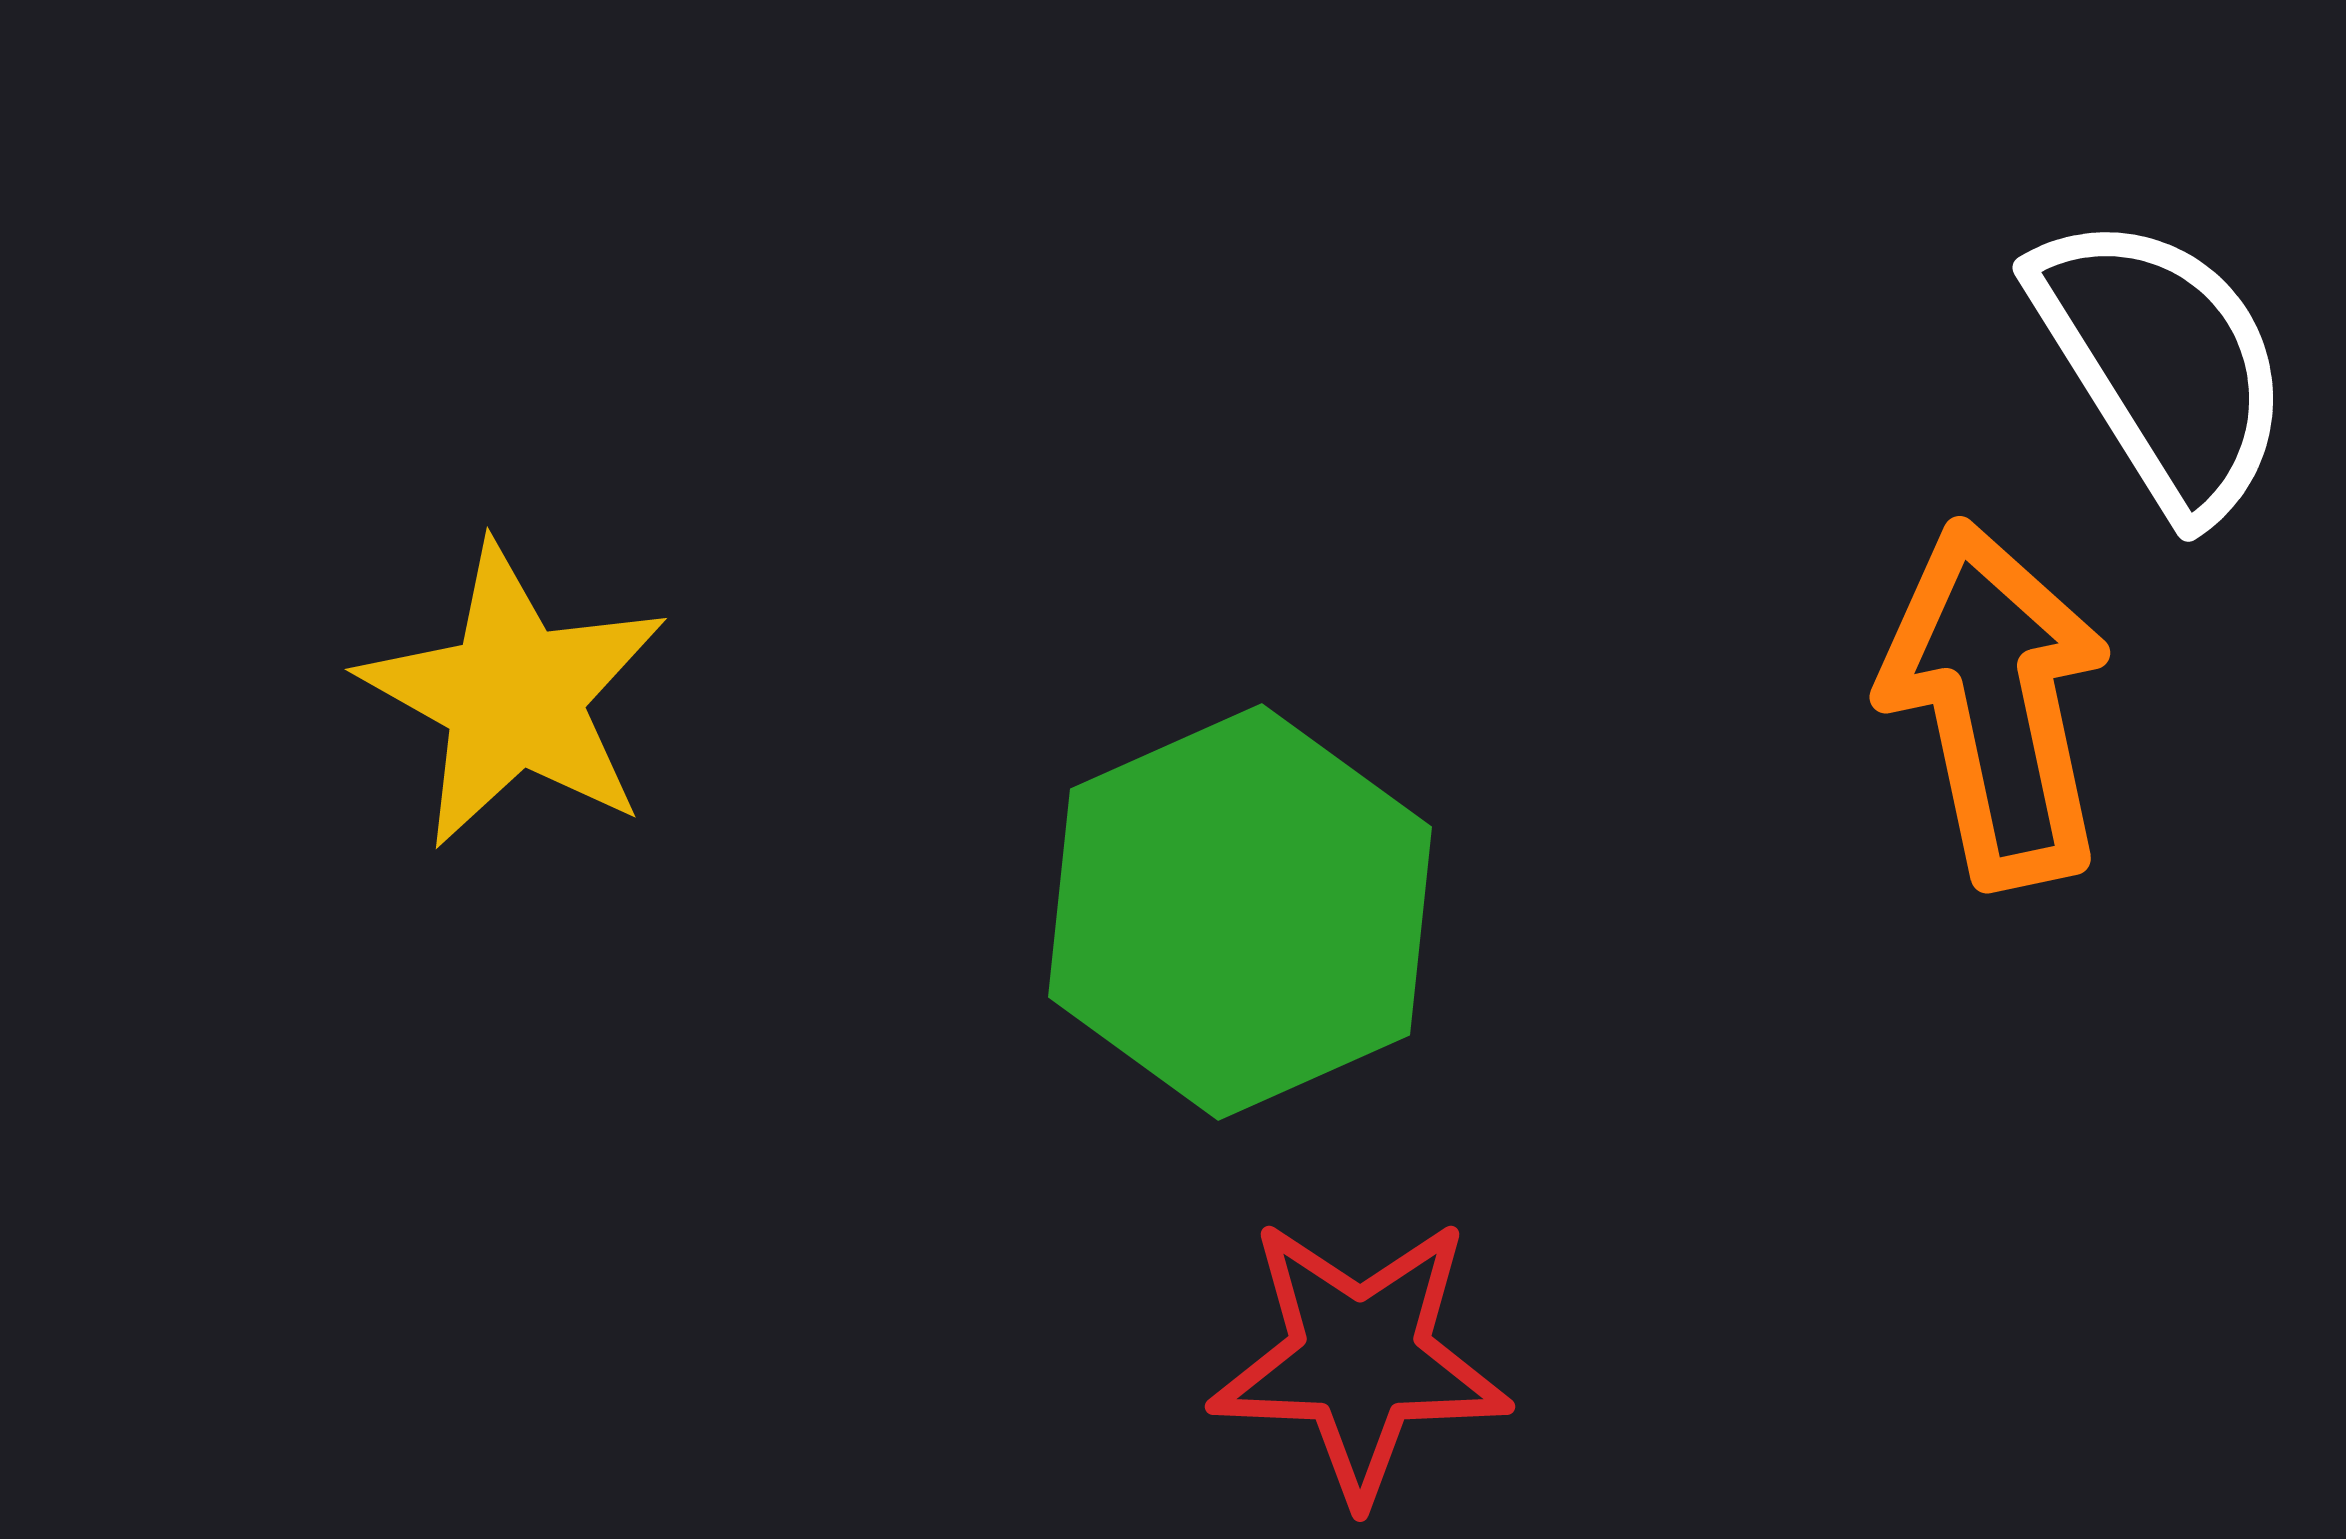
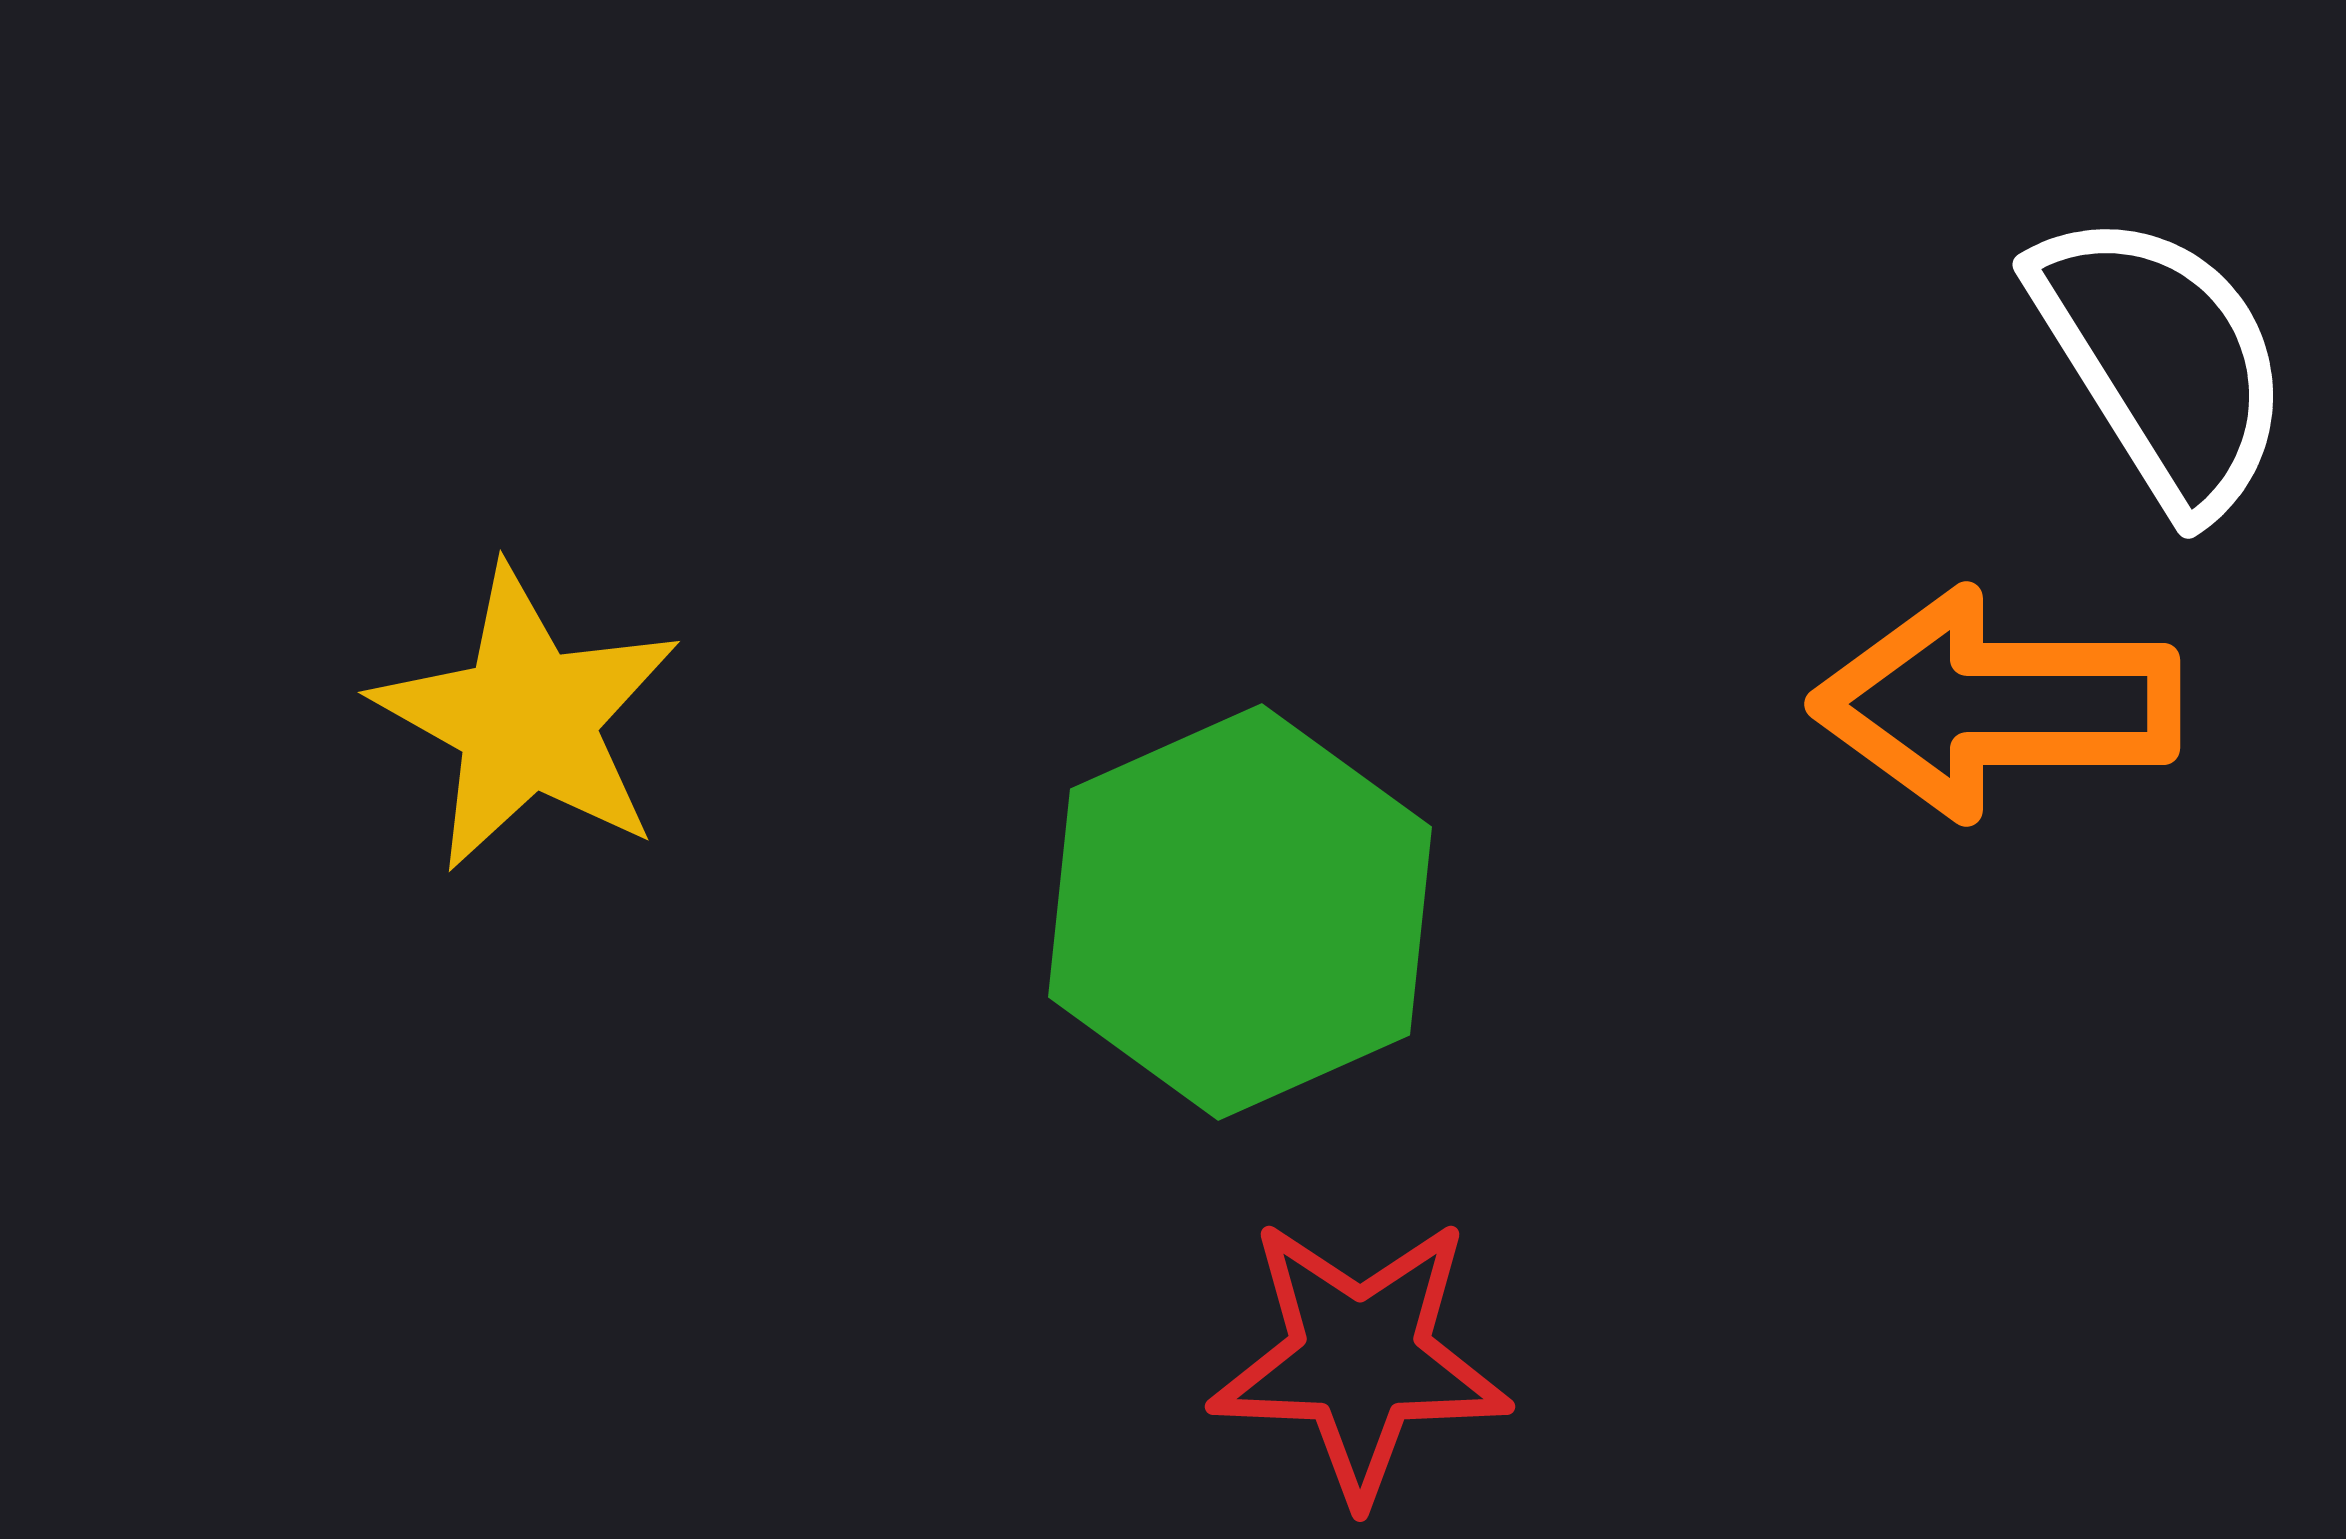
white semicircle: moved 3 px up
yellow star: moved 13 px right, 23 px down
orange arrow: rotated 78 degrees counterclockwise
